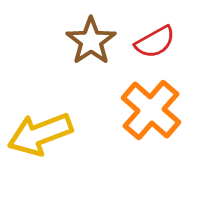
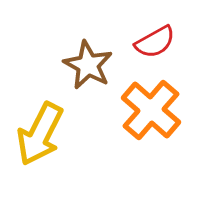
brown star: moved 3 px left, 24 px down; rotated 9 degrees counterclockwise
yellow arrow: rotated 42 degrees counterclockwise
